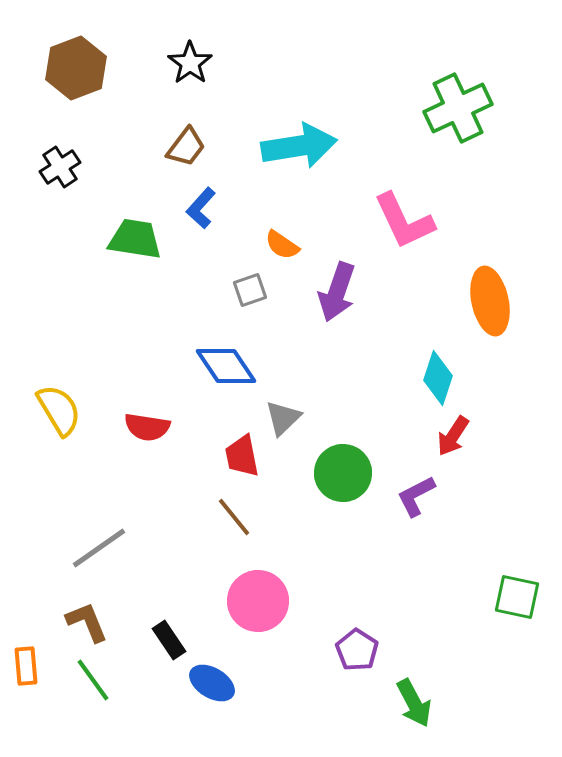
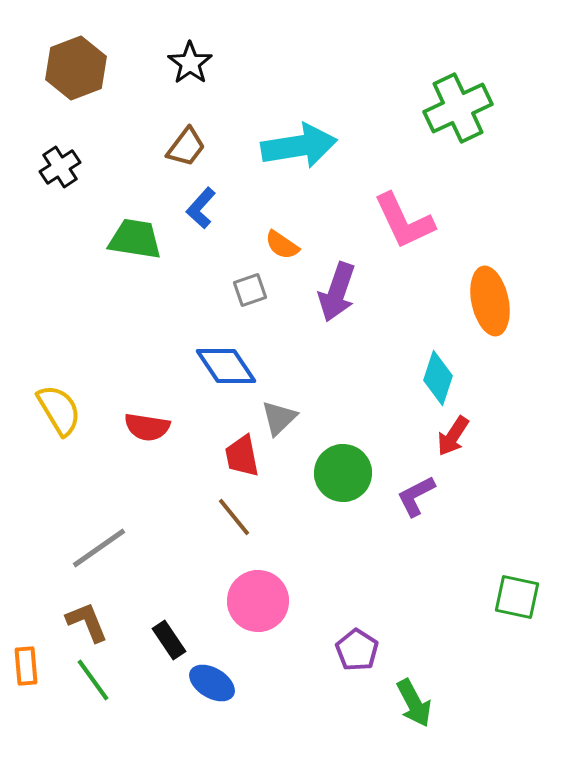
gray triangle: moved 4 px left
